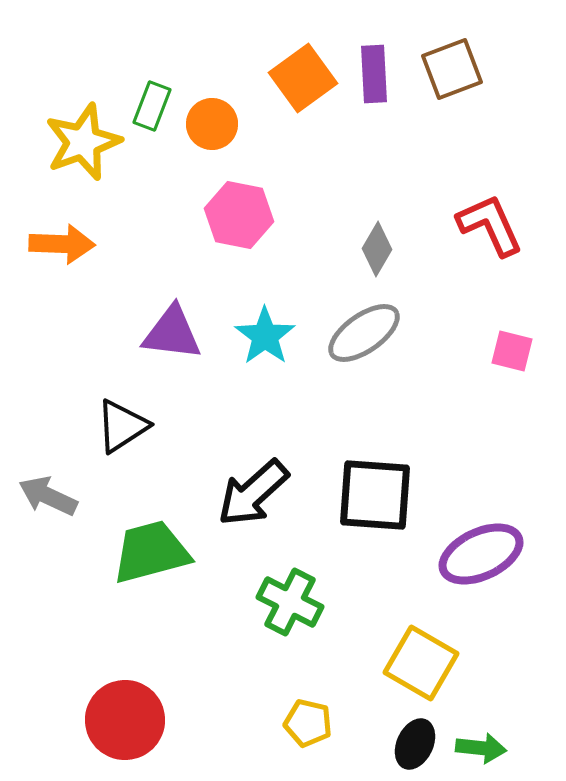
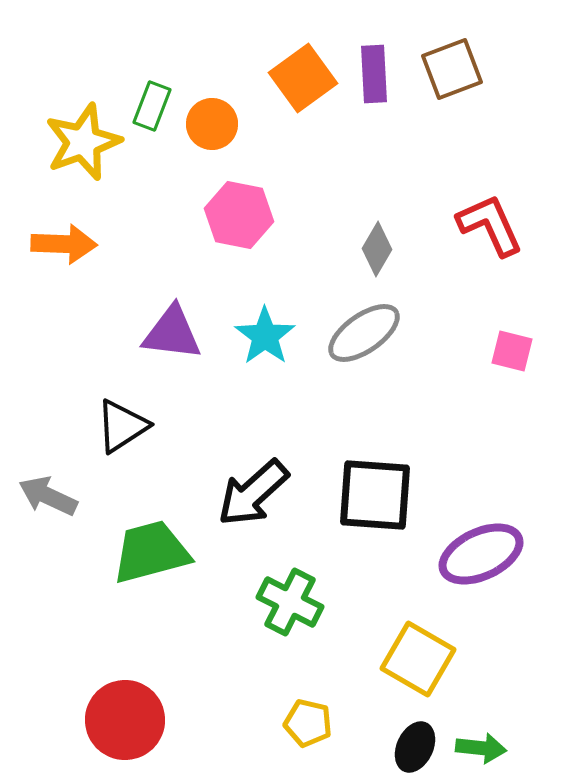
orange arrow: moved 2 px right
yellow square: moved 3 px left, 4 px up
black ellipse: moved 3 px down
